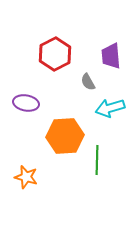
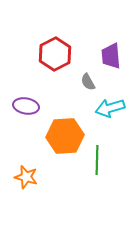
purple ellipse: moved 3 px down
